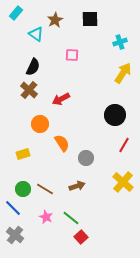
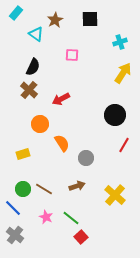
yellow cross: moved 8 px left, 13 px down
brown line: moved 1 px left
